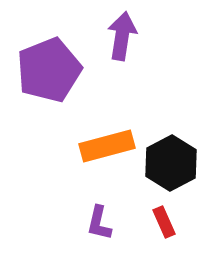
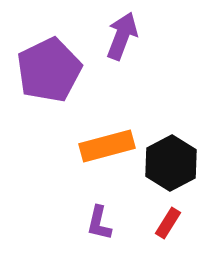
purple arrow: rotated 12 degrees clockwise
purple pentagon: rotated 4 degrees counterclockwise
red rectangle: moved 4 px right, 1 px down; rotated 56 degrees clockwise
